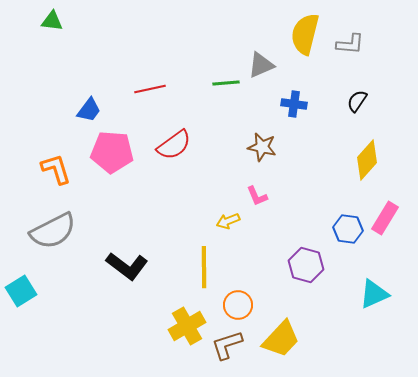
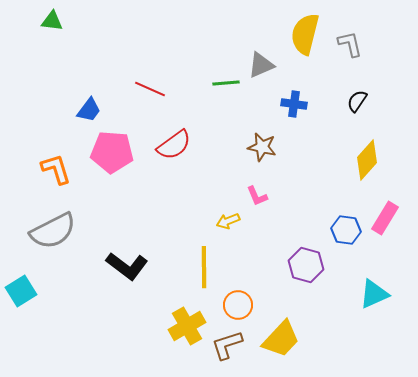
gray L-shape: rotated 108 degrees counterclockwise
red line: rotated 36 degrees clockwise
blue hexagon: moved 2 px left, 1 px down
